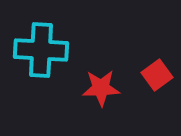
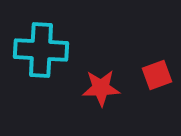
red square: rotated 16 degrees clockwise
